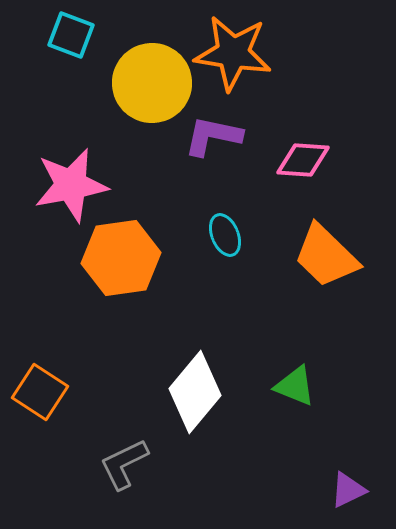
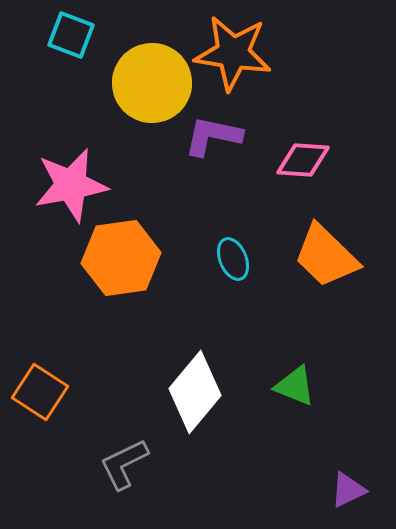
cyan ellipse: moved 8 px right, 24 px down
